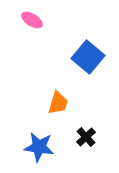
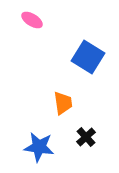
blue square: rotated 8 degrees counterclockwise
orange trapezoid: moved 5 px right; rotated 25 degrees counterclockwise
